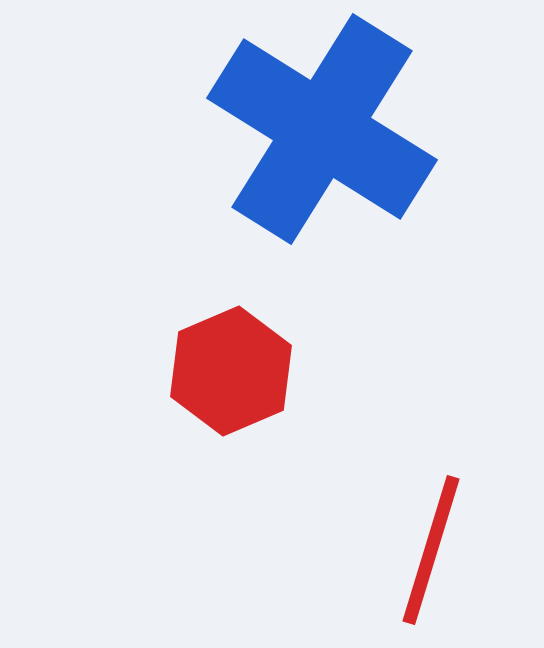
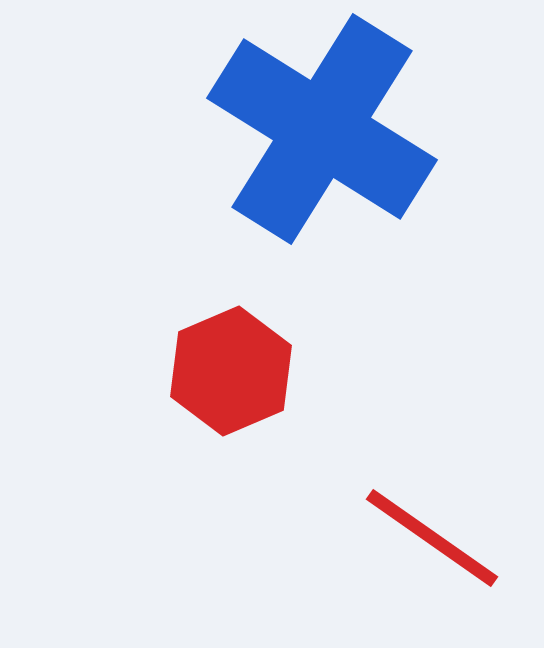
red line: moved 1 px right, 12 px up; rotated 72 degrees counterclockwise
